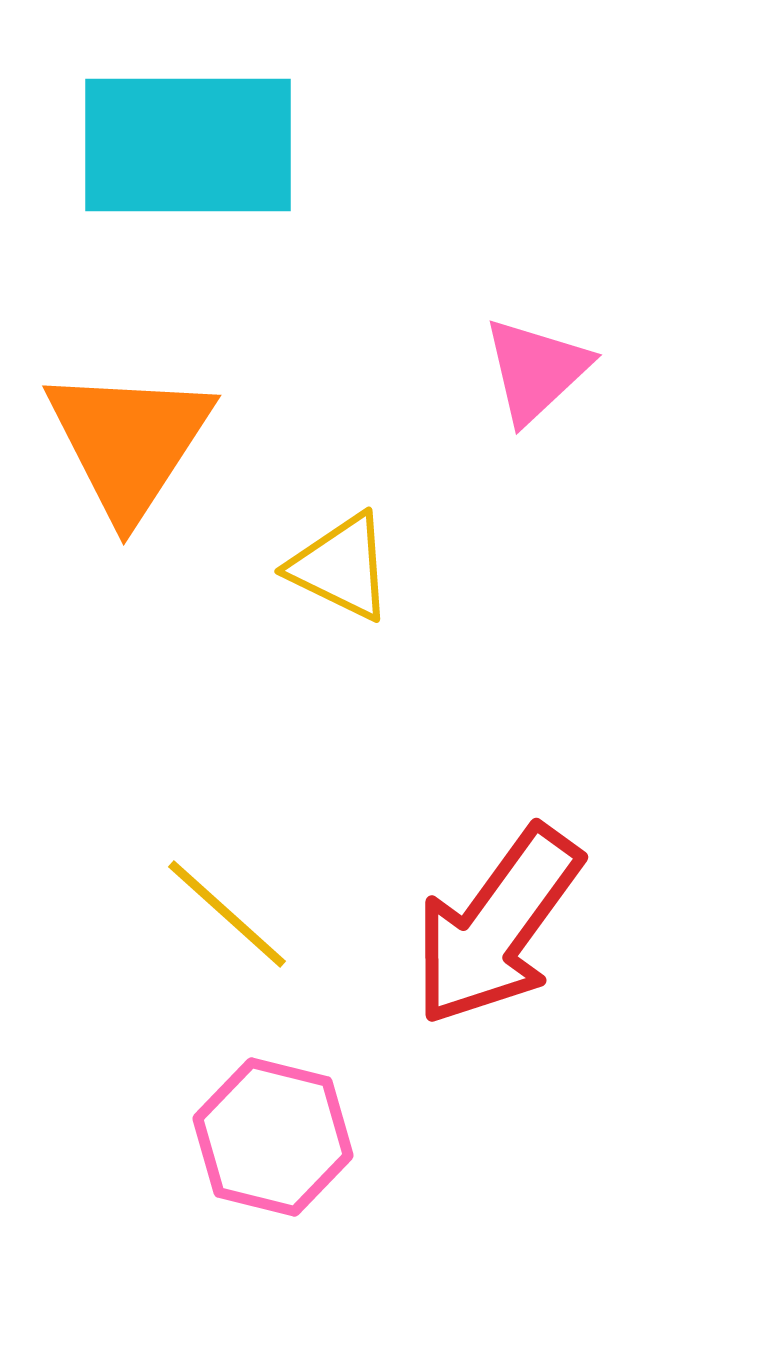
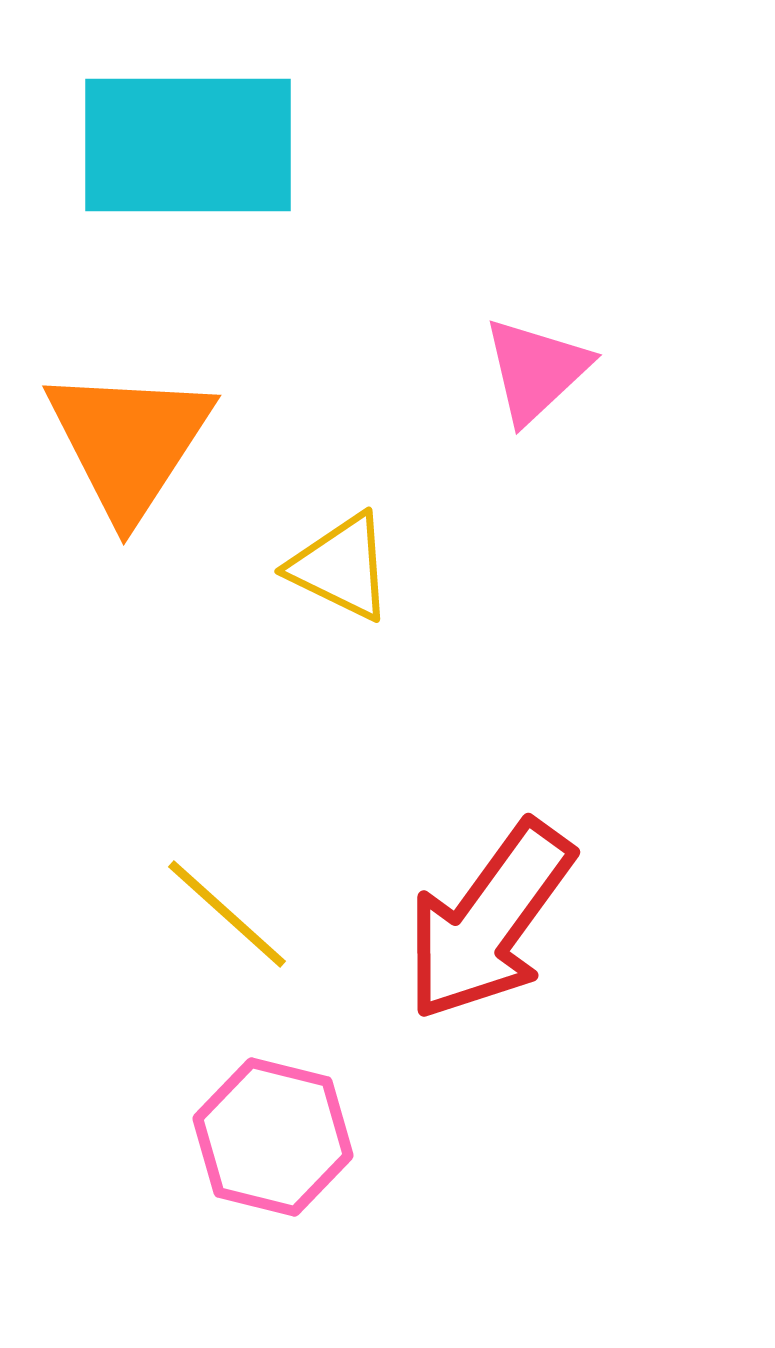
red arrow: moved 8 px left, 5 px up
